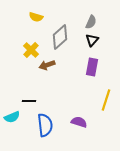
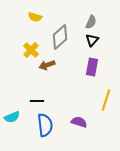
yellow semicircle: moved 1 px left
black line: moved 8 px right
